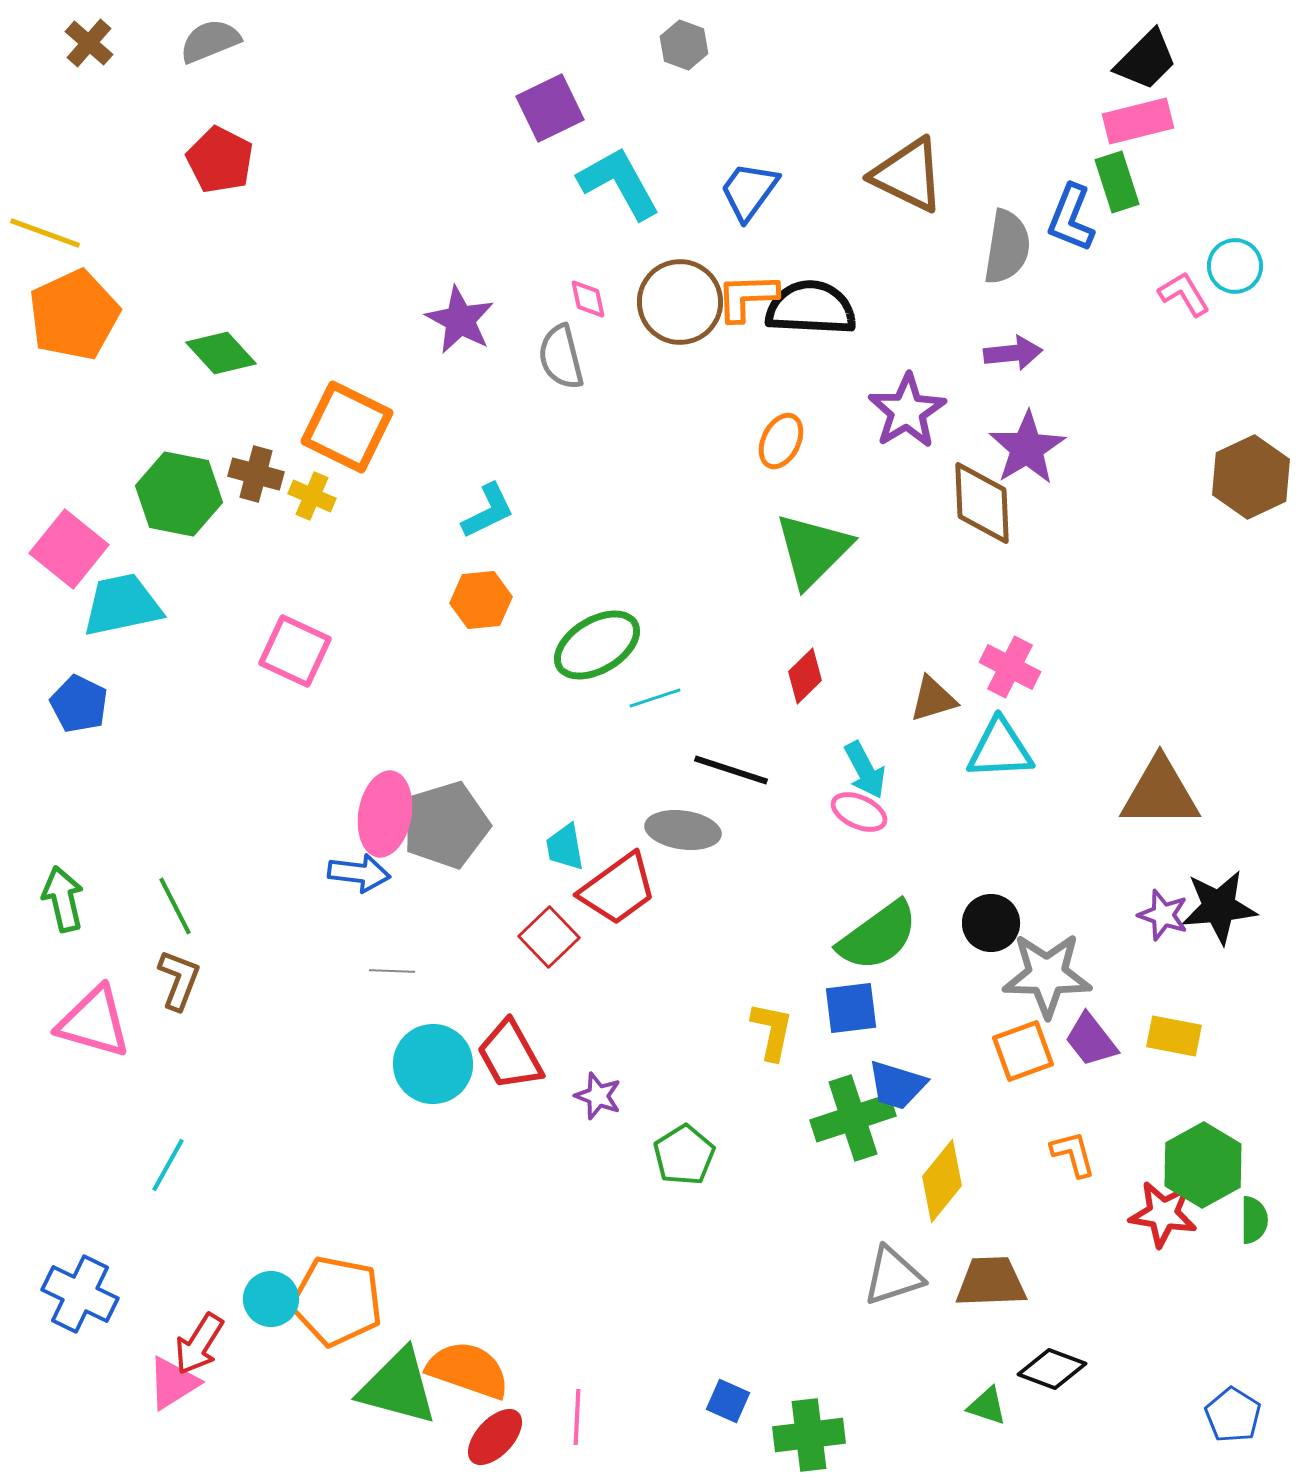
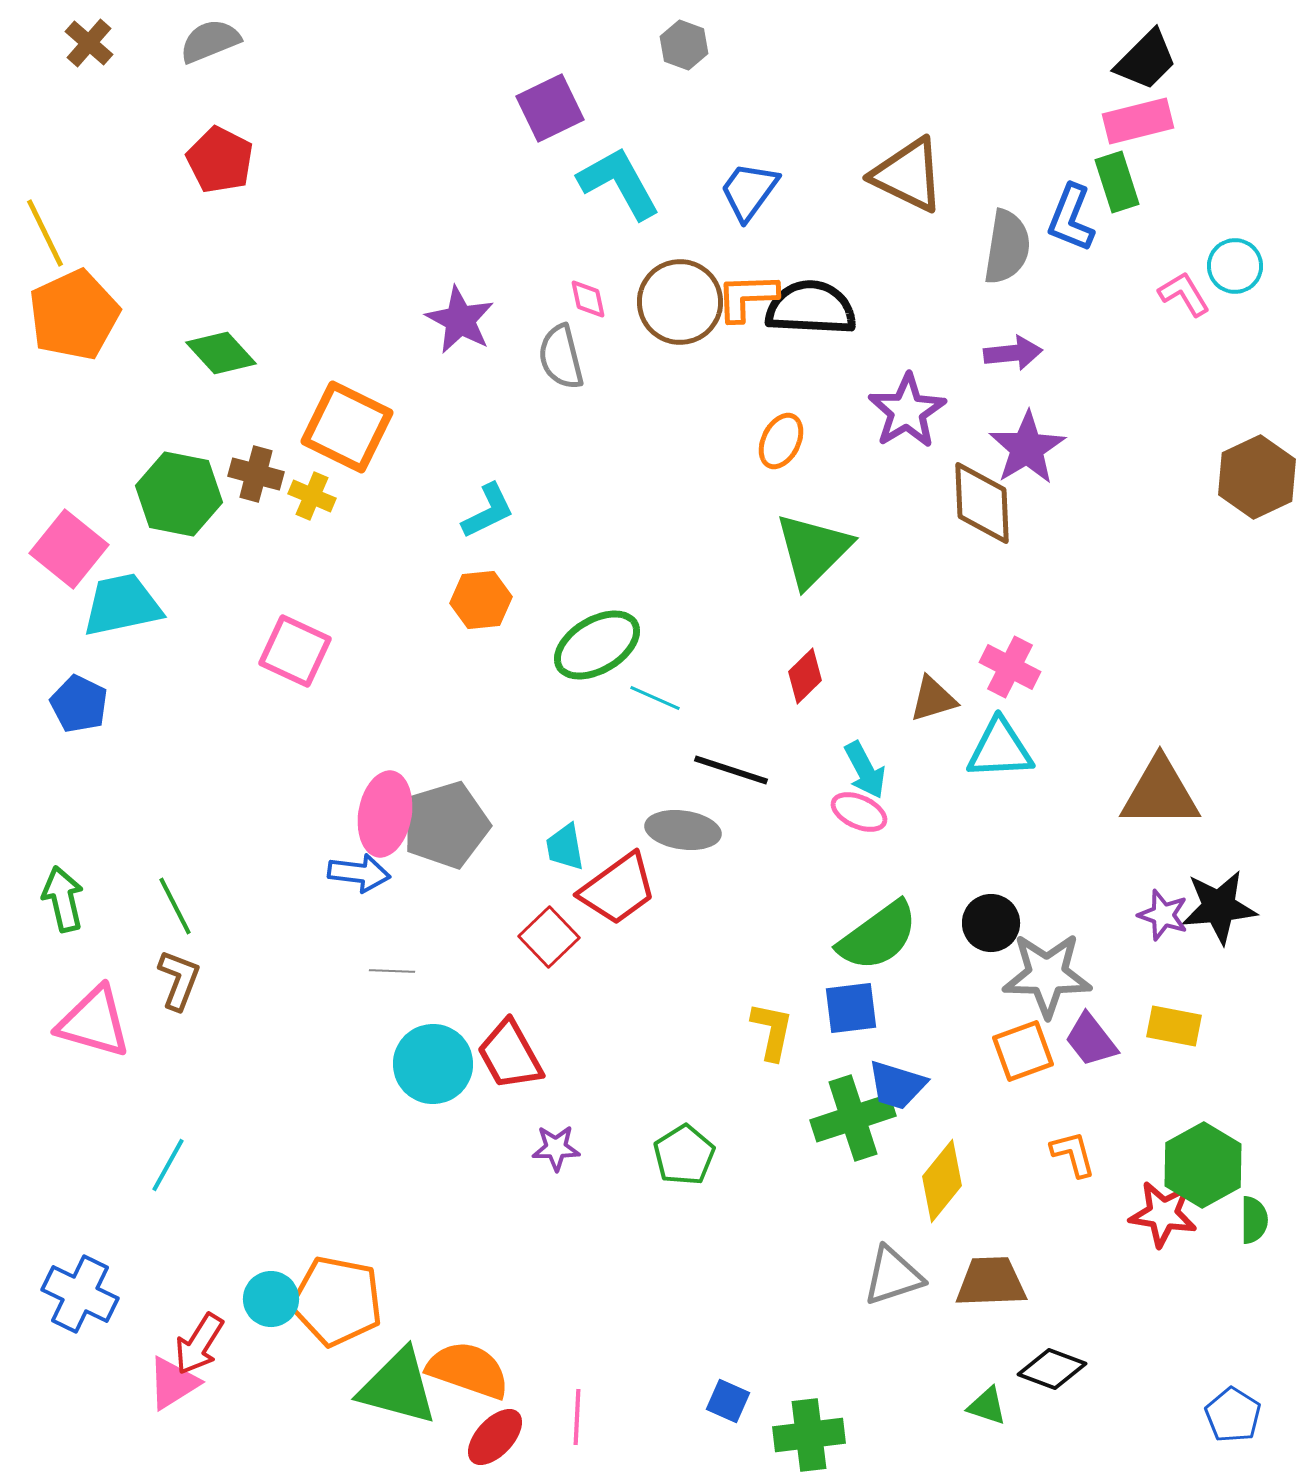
yellow line at (45, 233): rotated 44 degrees clockwise
brown hexagon at (1251, 477): moved 6 px right
cyan line at (655, 698): rotated 42 degrees clockwise
yellow rectangle at (1174, 1036): moved 10 px up
purple star at (598, 1096): moved 42 px left, 52 px down; rotated 21 degrees counterclockwise
